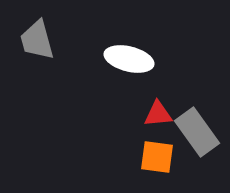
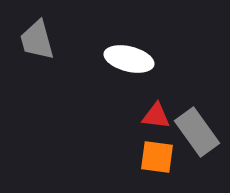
red triangle: moved 2 px left, 2 px down; rotated 12 degrees clockwise
